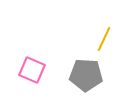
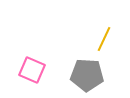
gray pentagon: moved 1 px right
